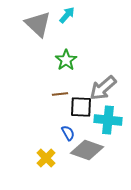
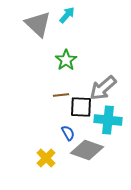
brown line: moved 1 px right, 1 px down
